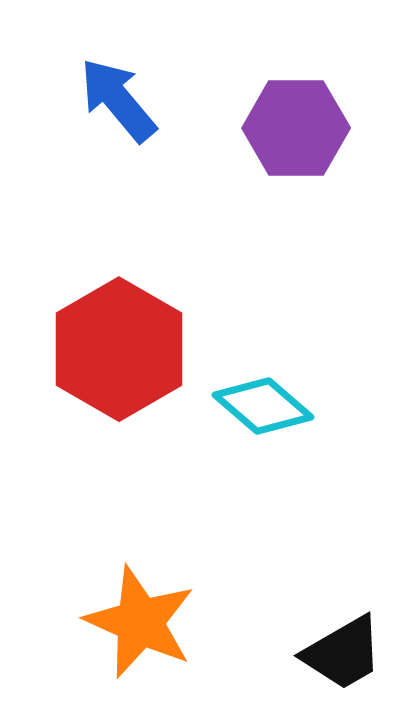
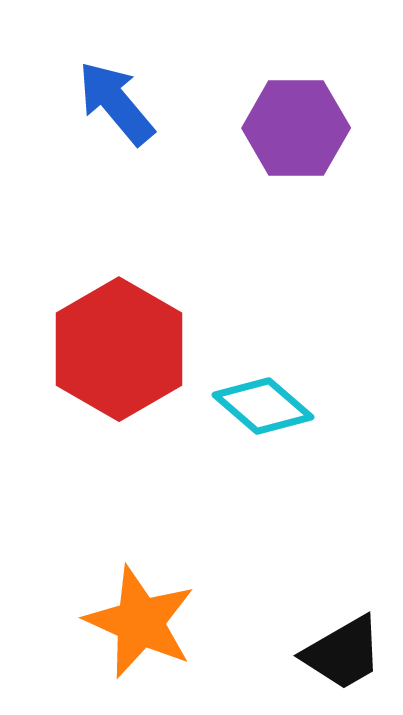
blue arrow: moved 2 px left, 3 px down
